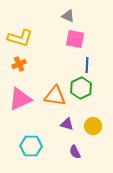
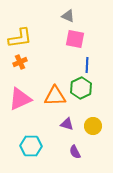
yellow L-shape: rotated 25 degrees counterclockwise
orange cross: moved 1 px right, 2 px up
orange triangle: rotated 10 degrees counterclockwise
